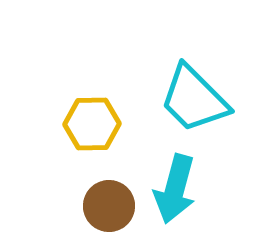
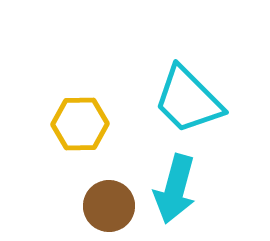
cyan trapezoid: moved 6 px left, 1 px down
yellow hexagon: moved 12 px left
